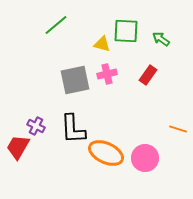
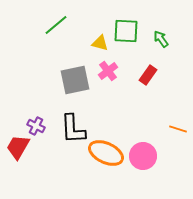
green arrow: rotated 18 degrees clockwise
yellow triangle: moved 2 px left, 1 px up
pink cross: moved 1 px right, 3 px up; rotated 24 degrees counterclockwise
pink circle: moved 2 px left, 2 px up
